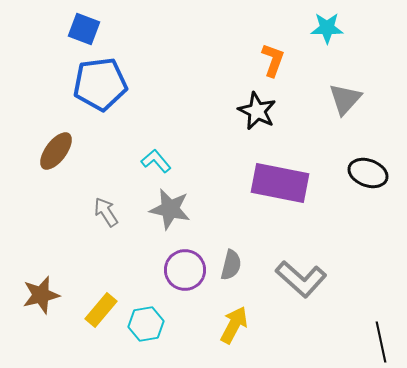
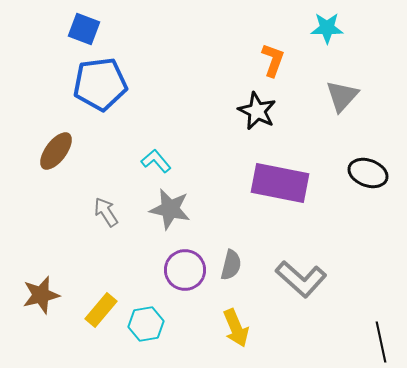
gray triangle: moved 3 px left, 3 px up
yellow arrow: moved 2 px right, 3 px down; rotated 129 degrees clockwise
